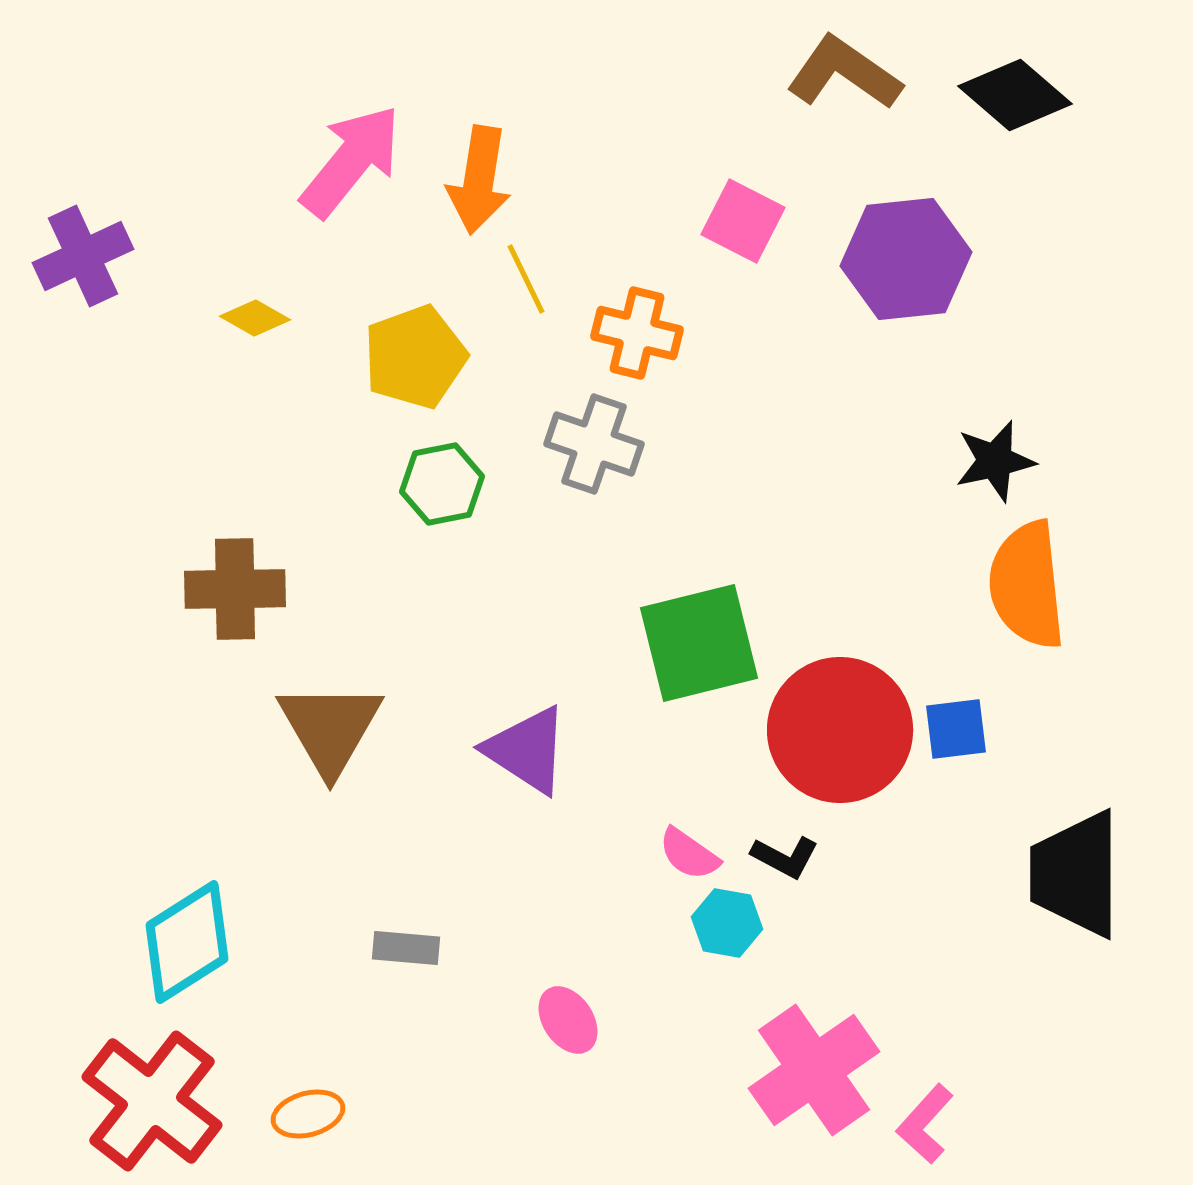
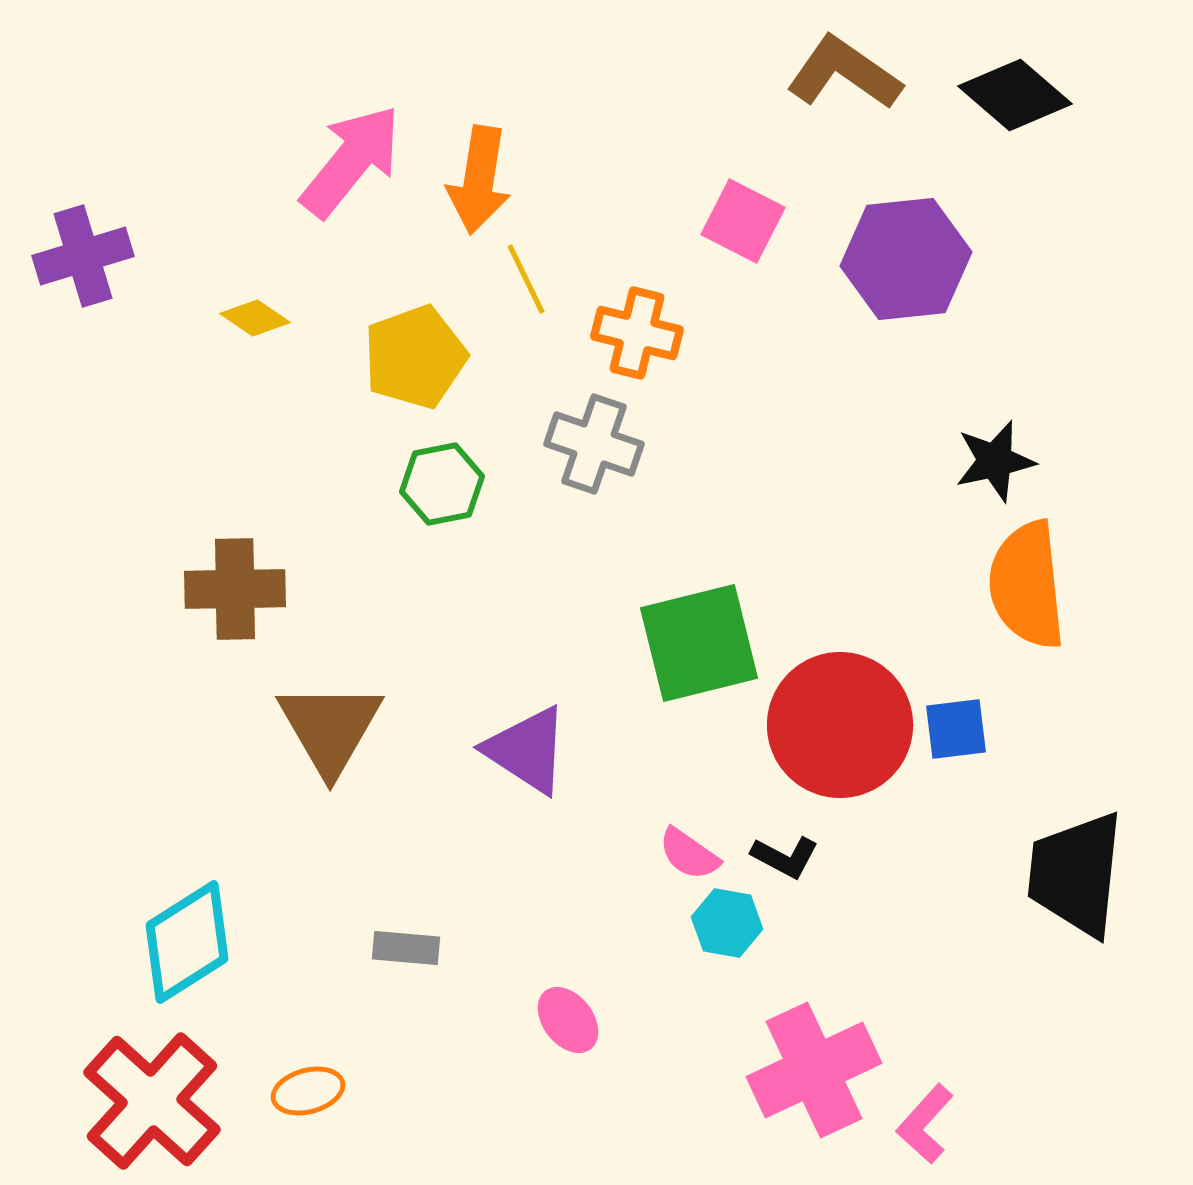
purple cross: rotated 8 degrees clockwise
yellow diamond: rotated 4 degrees clockwise
red circle: moved 5 px up
black trapezoid: rotated 6 degrees clockwise
pink ellipse: rotated 4 degrees counterclockwise
pink cross: rotated 10 degrees clockwise
red cross: rotated 4 degrees clockwise
orange ellipse: moved 23 px up
